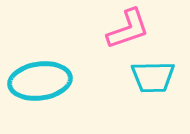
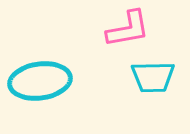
pink L-shape: rotated 9 degrees clockwise
